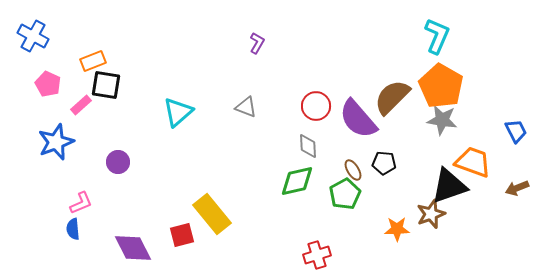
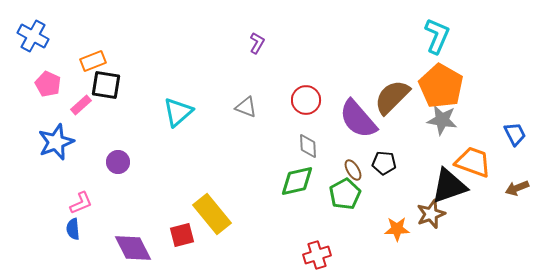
red circle: moved 10 px left, 6 px up
blue trapezoid: moved 1 px left, 3 px down
